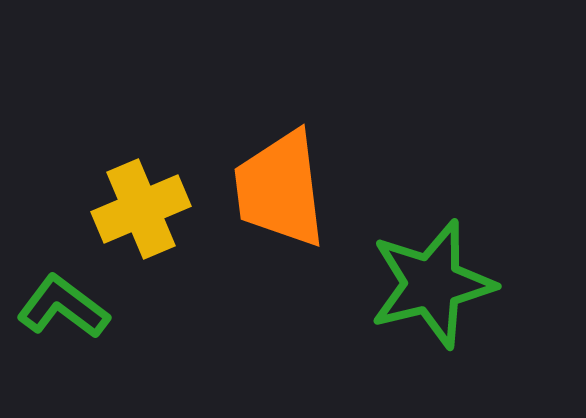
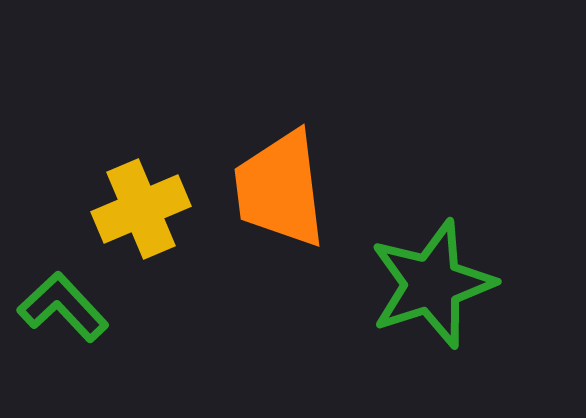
green star: rotated 4 degrees counterclockwise
green L-shape: rotated 10 degrees clockwise
